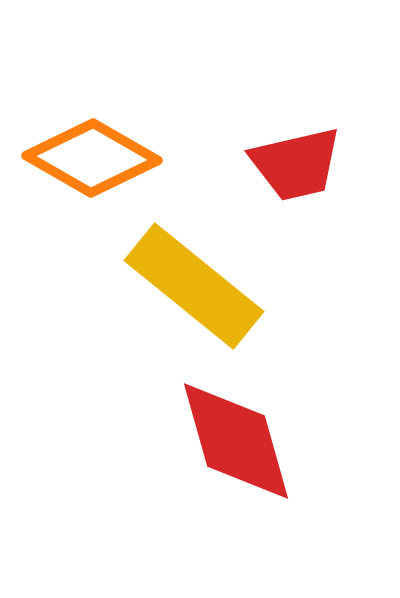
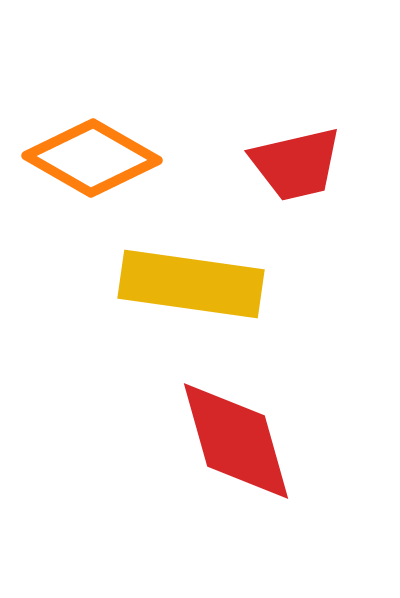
yellow rectangle: moved 3 px left, 2 px up; rotated 31 degrees counterclockwise
